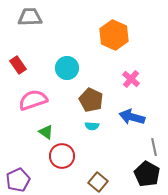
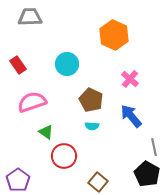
cyan circle: moved 4 px up
pink cross: moved 1 px left
pink semicircle: moved 1 px left, 2 px down
blue arrow: moved 1 px left, 1 px up; rotated 35 degrees clockwise
red circle: moved 2 px right
purple pentagon: rotated 10 degrees counterclockwise
